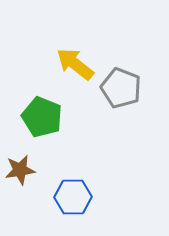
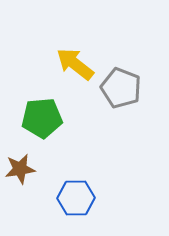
green pentagon: moved 1 px down; rotated 27 degrees counterclockwise
brown star: moved 1 px up
blue hexagon: moved 3 px right, 1 px down
